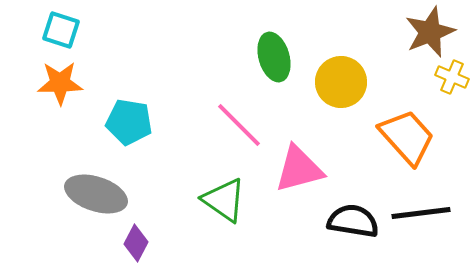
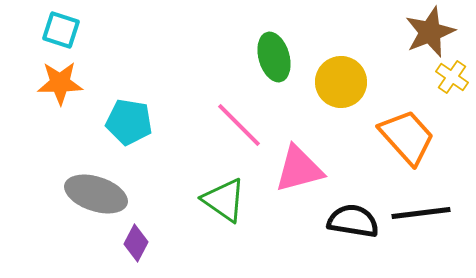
yellow cross: rotated 12 degrees clockwise
